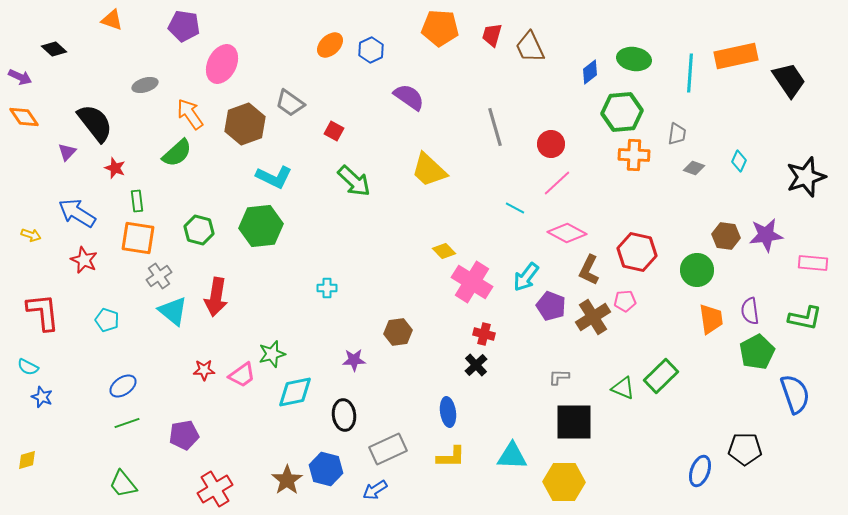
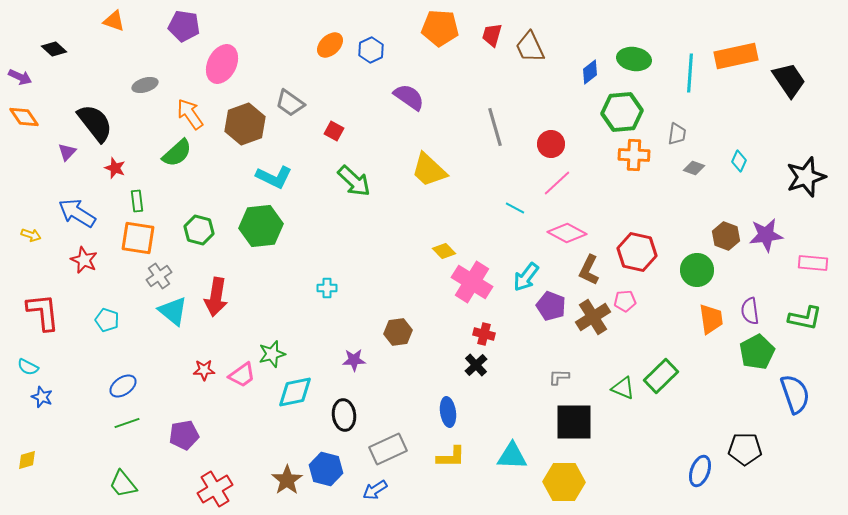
orange triangle at (112, 20): moved 2 px right, 1 px down
brown hexagon at (726, 236): rotated 12 degrees clockwise
